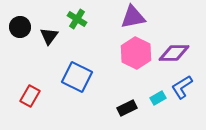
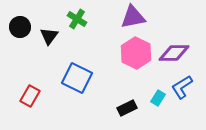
blue square: moved 1 px down
cyan rectangle: rotated 28 degrees counterclockwise
